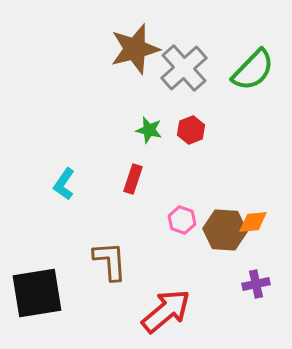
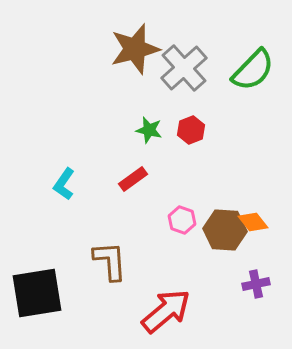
red rectangle: rotated 36 degrees clockwise
orange diamond: rotated 56 degrees clockwise
